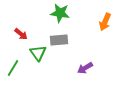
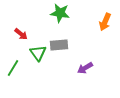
gray rectangle: moved 5 px down
